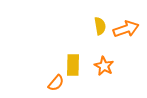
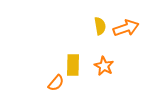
orange arrow: moved 1 px up
